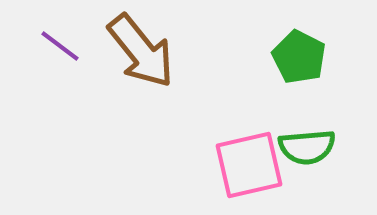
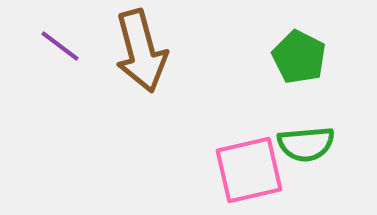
brown arrow: rotated 24 degrees clockwise
green semicircle: moved 1 px left, 3 px up
pink square: moved 5 px down
